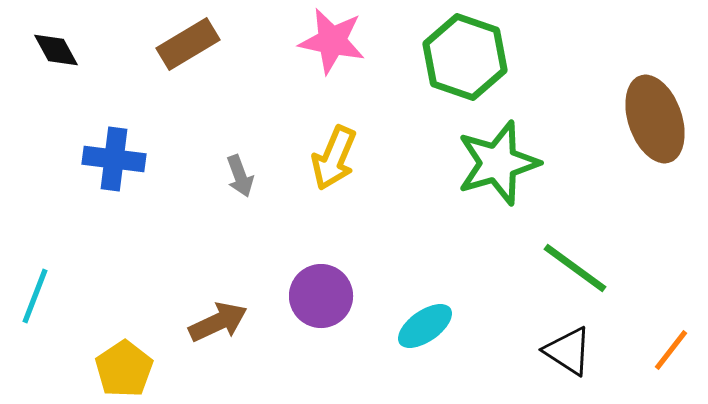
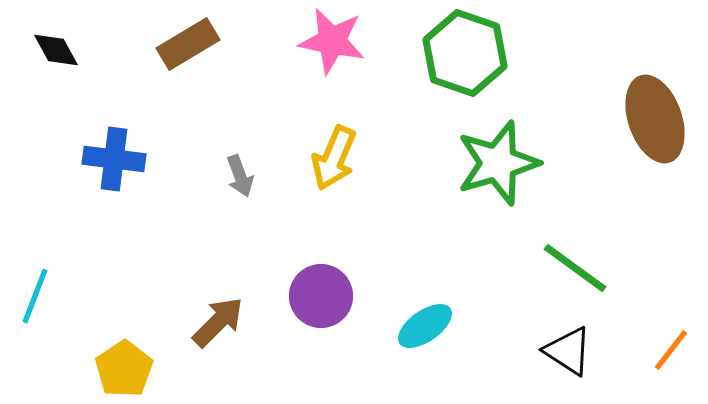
green hexagon: moved 4 px up
brown arrow: rotated 20 degrees counterclockwise
